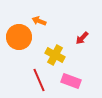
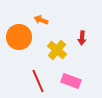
orange arrow: moved 2 px right, 1 px up
red arrow: rotated 40 degrees counterclockwise
yellow cross: moved 2 px right, 5 px up; rotated 12 degrees clockwise
red line: moved 1 px left, 1 px down
